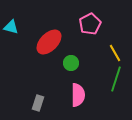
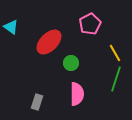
cyan triangle: rotated 21 degrees clockwise
pink semicircle: moved 1 px left, 1 px up
gray rectangle: moved 1 px left, 1 px up
